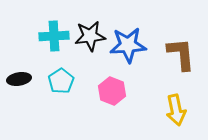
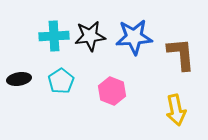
blue star: moved 6 px right, 8 px up
